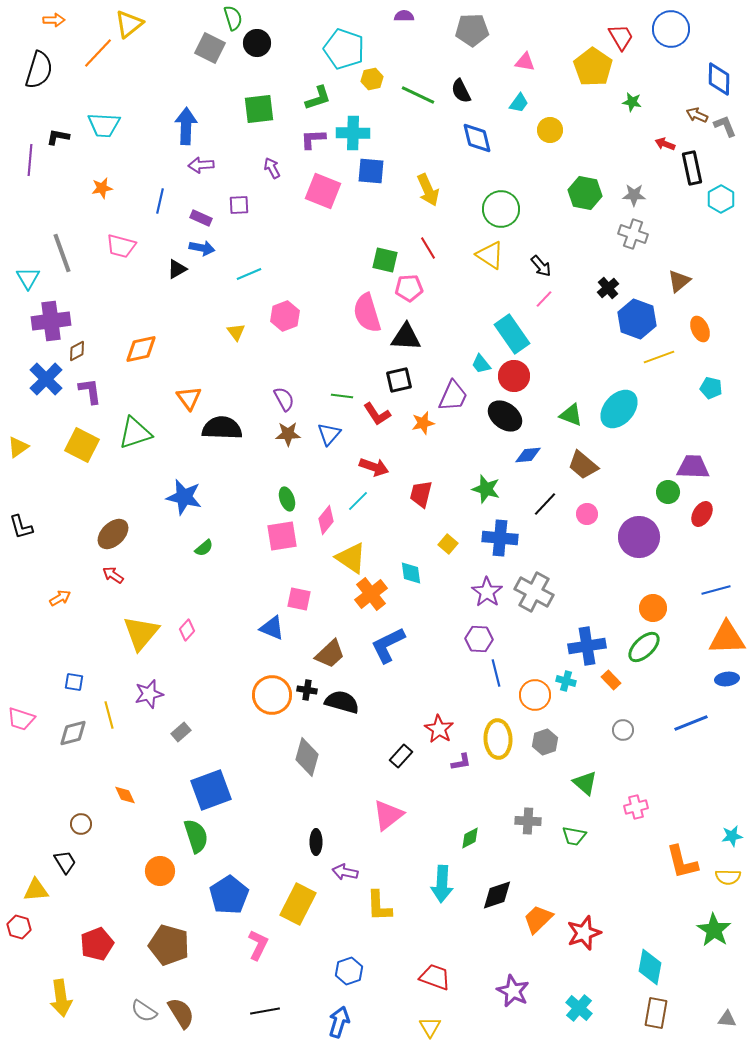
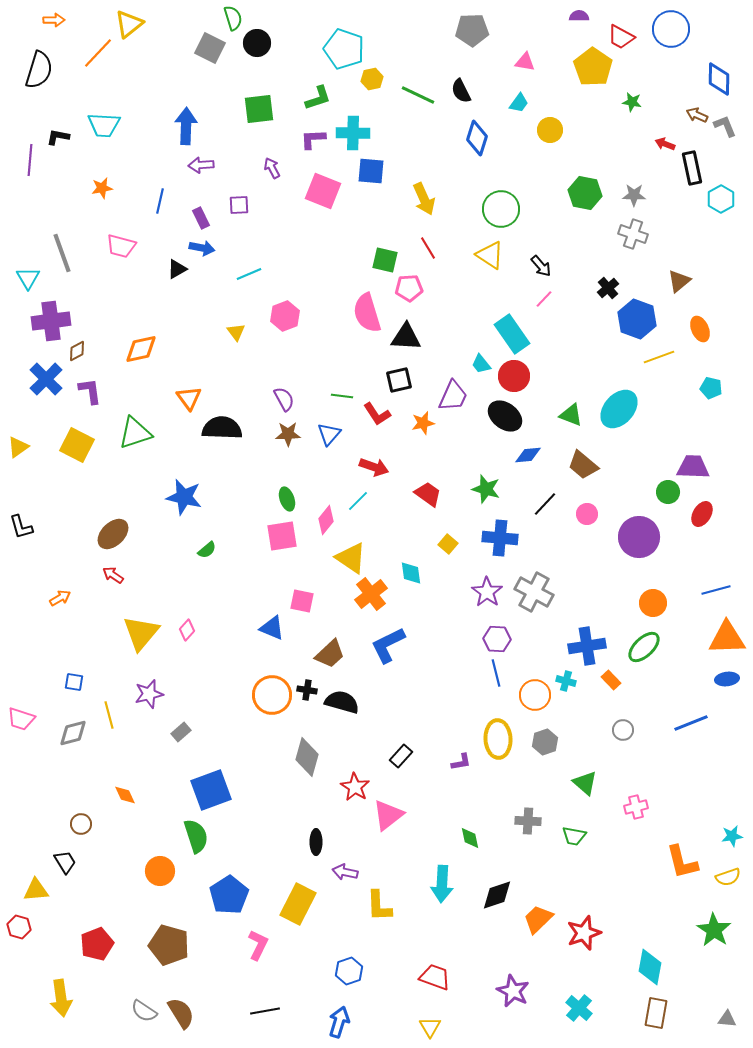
purple semicircle at (404, 16): moved 175 px right
red trapezoid at (621, 37): rotated 148 degrees clockwise
blue diamond at (477, 138): rotated 32 degrees clockwise
yellow arrow at (428, 190): moved 4 px left, 9 px down
purple rectangle at (201, 218): rotated 40 degrees clockwise
yellow square at (82, 445): moved 5 px left
red trapezoid at (421, 494): moved 7 px right; rotated 112 degrees clockwise
green semicircle at (204, 548): moved 3 px right, 2 px down
pink square at (299, 599): moved 3 px right, 2 px down
orange circle at (653, 608): moved 5 px up
purple hexagon at (479, 639): moved 18 px right
red star at (439, 729): moved 84 px left, 58 px down
green diamond at (470, 838): rotated 75 degrees counterclockwise
yellow semicircle at (728, 877): rotated 20 degrees counterclockwise
